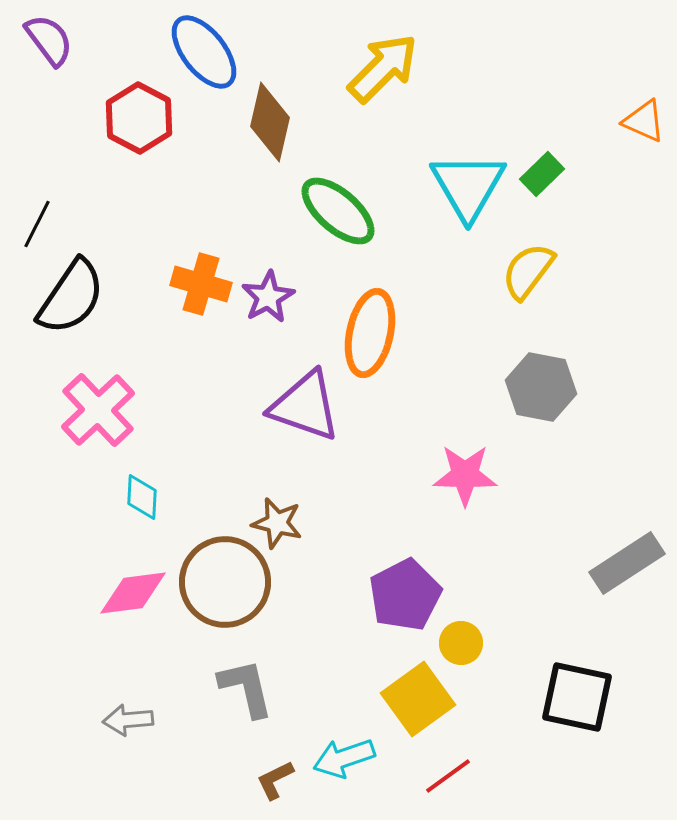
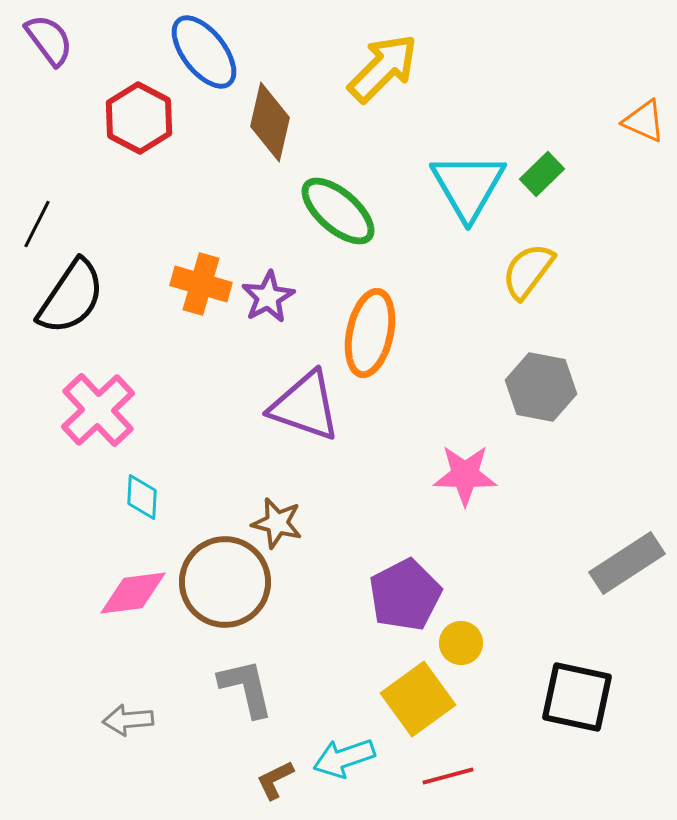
red line: rotated 21 degrees clockwise
